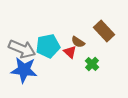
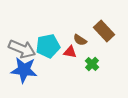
brown semicircle: moved 2 px right, 2 px up
red triangle: rotated 32 degrees counterclockwise
